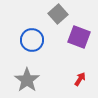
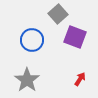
purple square: moved 4 px left
